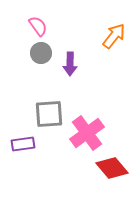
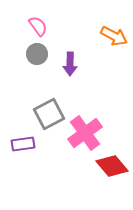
orange arrow: rotated 80 degrees clockwise
gray circle: moved 4 px left, 1 px down
gray square: rotated 24 degrees counterclockwise
pink cross: moved 2 px left
red diamond: moved 2 px up
